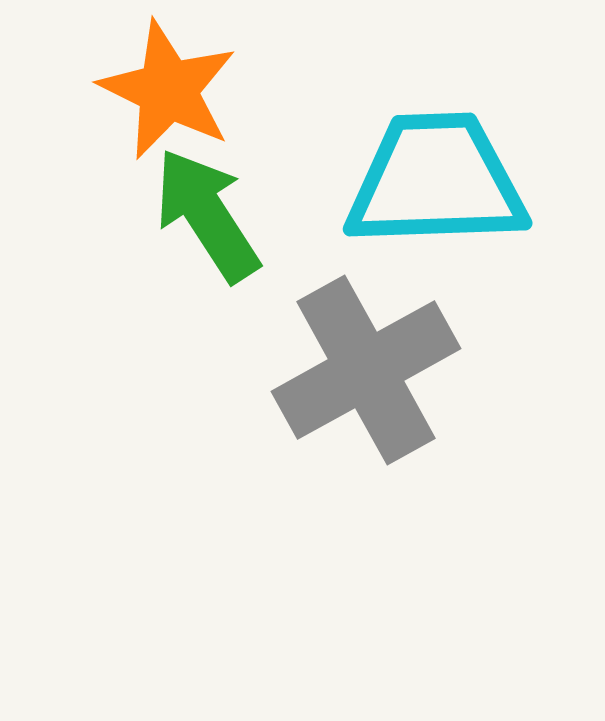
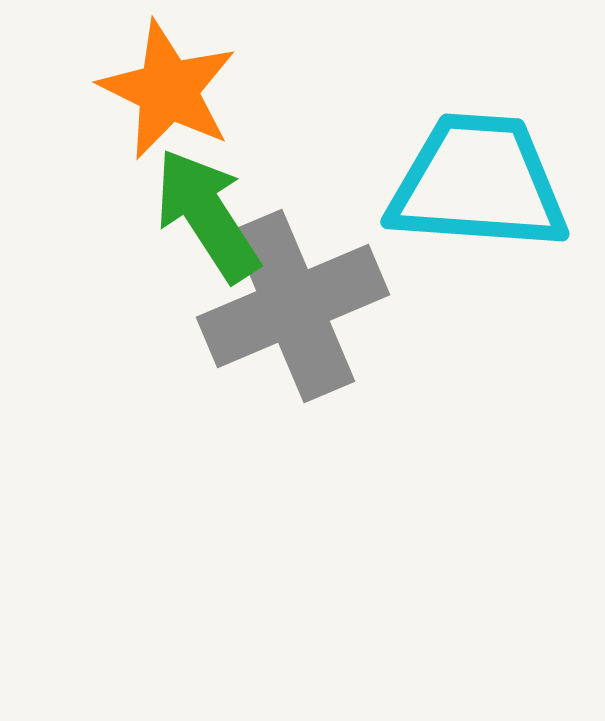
cyan trapezoid: moved 42 px right, 2 px down; rotated 6 degrees clockwise
gray cross: moved 73 px left, 64 px up; rotated 6 degrees clockwise
